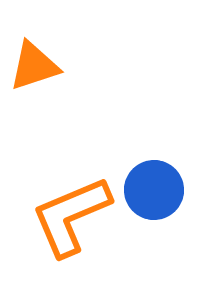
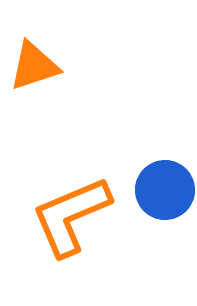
blue circle: moved 11 px right
